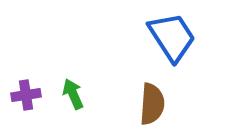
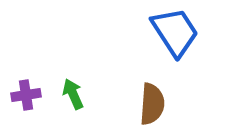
blue trapezoid: moved 3 px right, 5 px up
